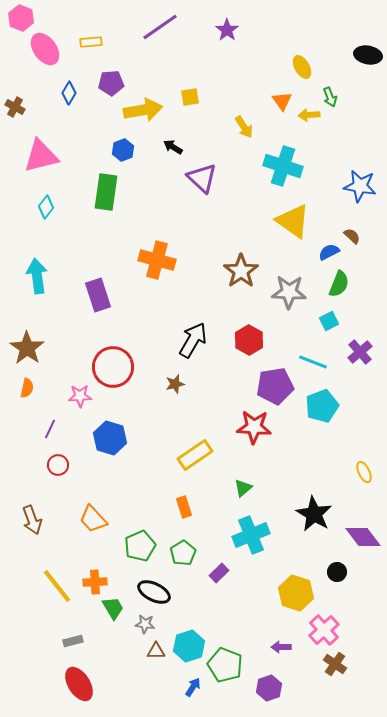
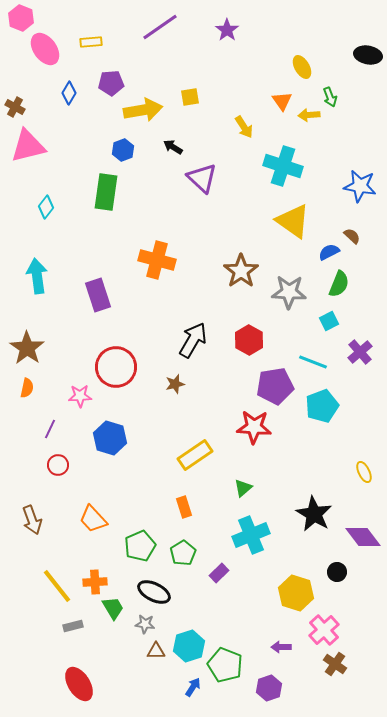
pink triangle at (41, 156): moved 13 px left, 10 px up
red circle at (113, 367): moved 3 px right
gray rectangle at (73, 641): moved 15 px up
